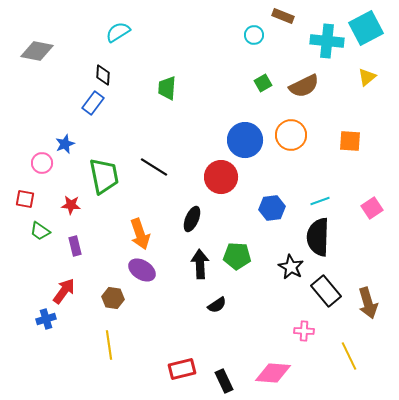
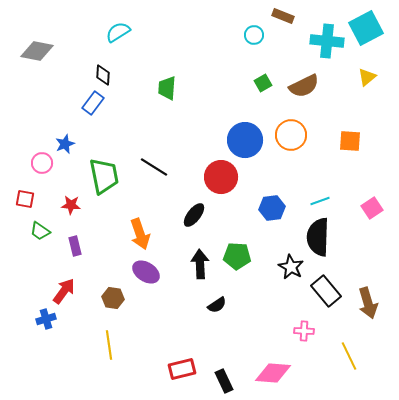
black ellipse at (192, 219): moved 2 px right, 4 px up; rotated 15 degrees clockwise
purple ellipse at (142, 270): moved 4 px right, 2 px down
